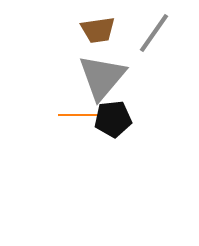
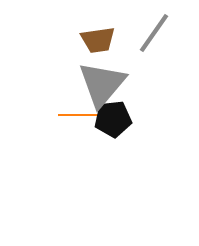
brown trapezoid: moved 10 px down
gray triangle: moved 7 px down
